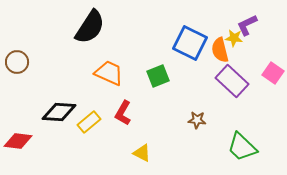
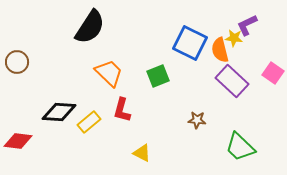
orange trapezoid: rotated 20 degrees clockwise
red L-shape: moved 1 px left, 3 px up; rotated 15 degrees counterclockwise
green trapezoid: moved 2 px left
